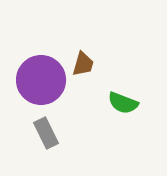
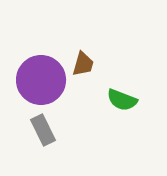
green semicircle: moved 1 px left, 3 px up
gray rectangle: moved 3 px left, 3 px up
